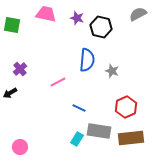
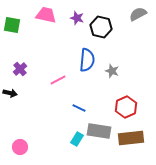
pink trapezoid: moved 1 px down
pink line: moved 2 px up
black arrow: rotated 136 degrees counterclockwise
